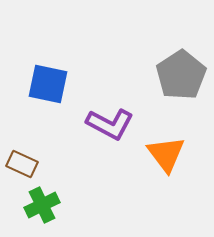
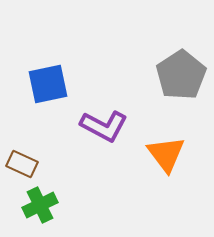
blue square: rotated 24 degrees counterclockwise
purple L-shape: moved 6 px left, 2 px down
green cross: moved 2 px left
